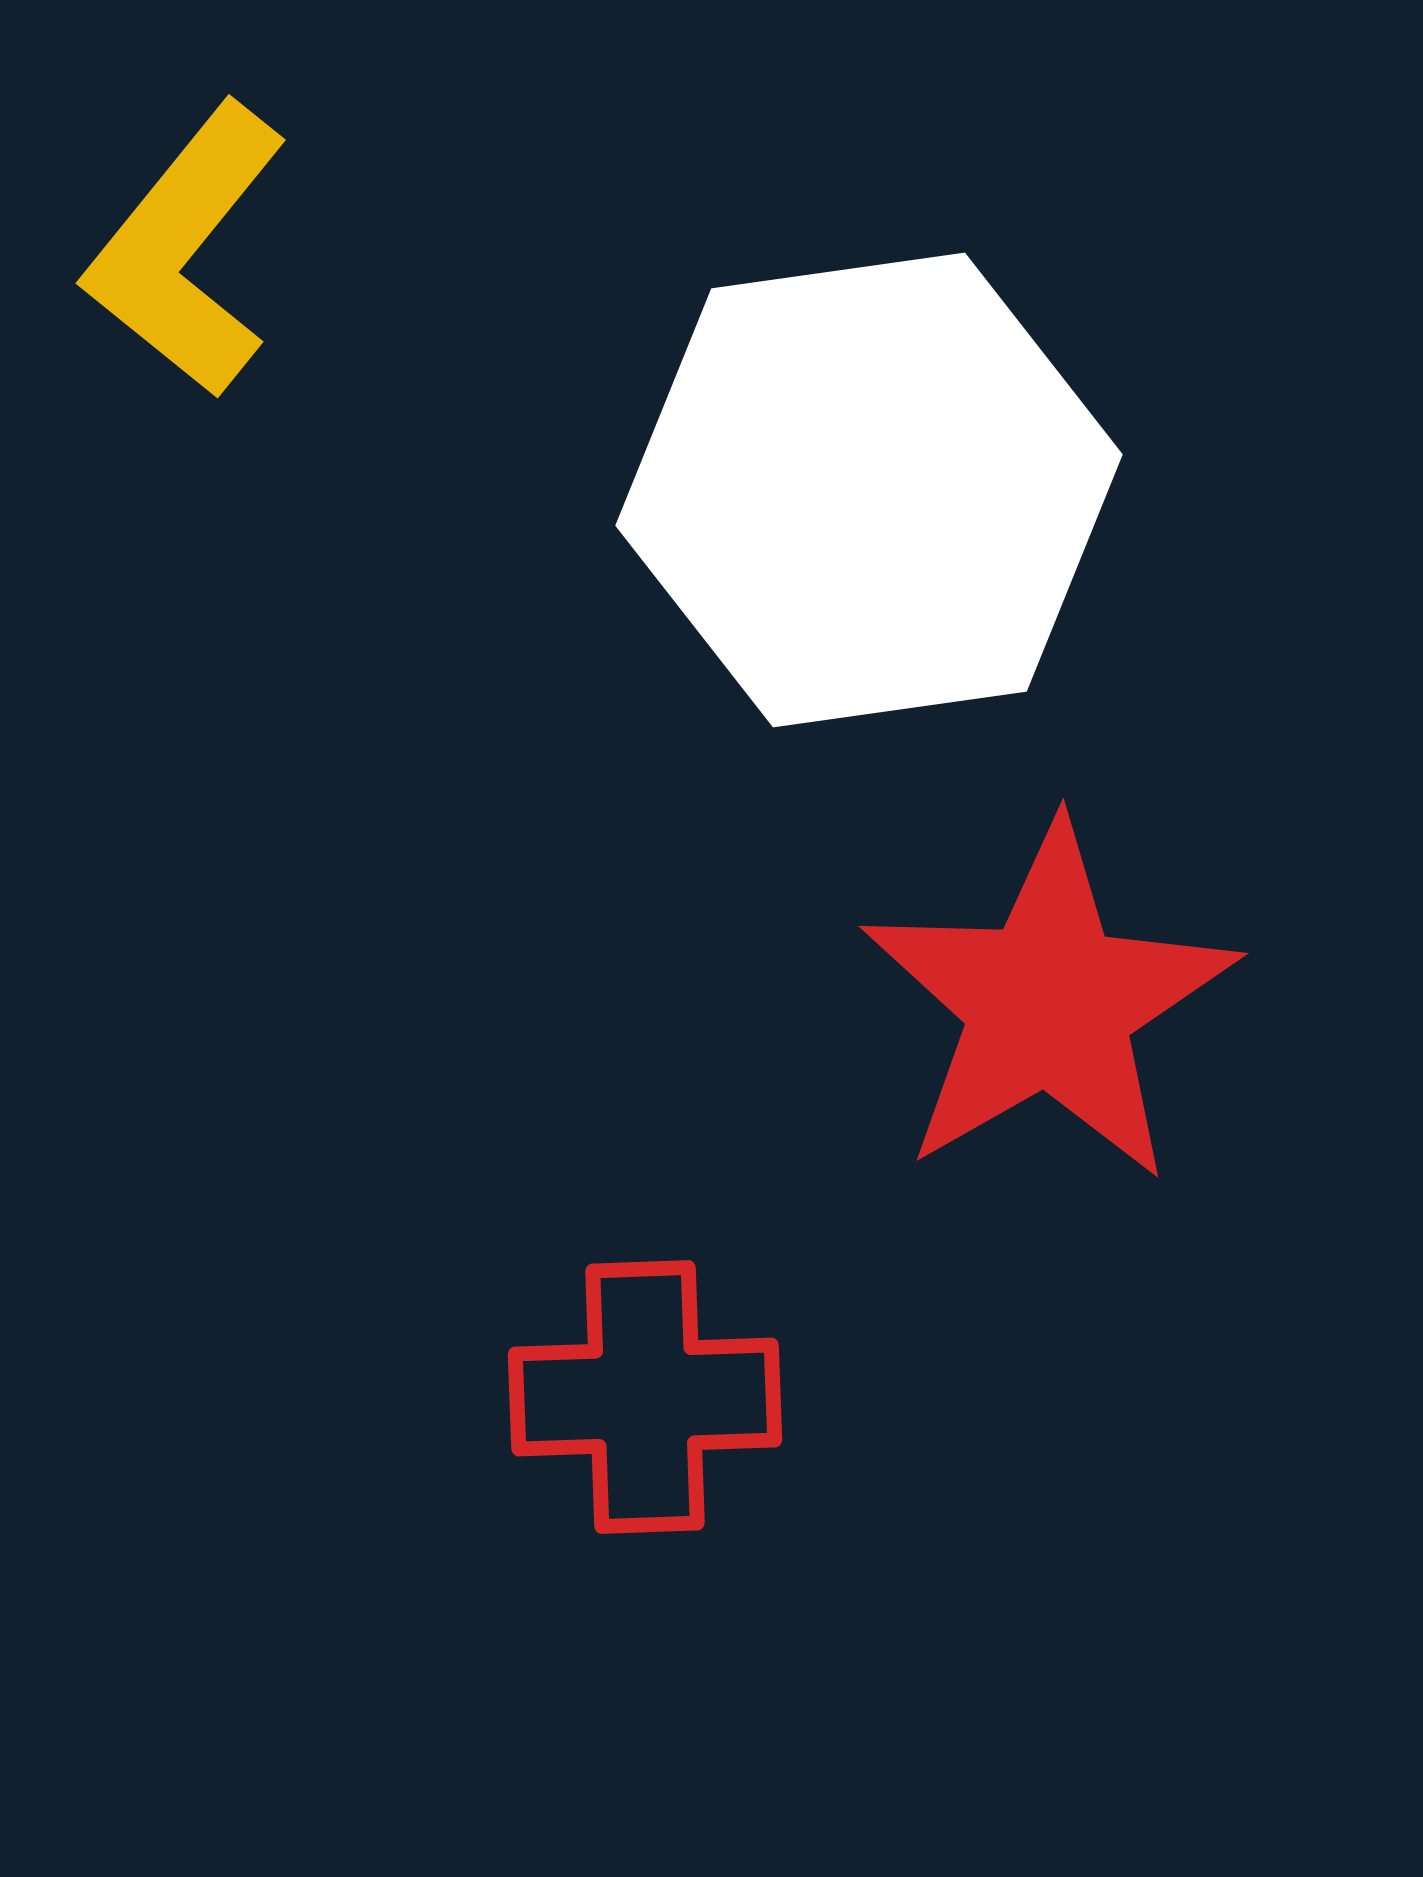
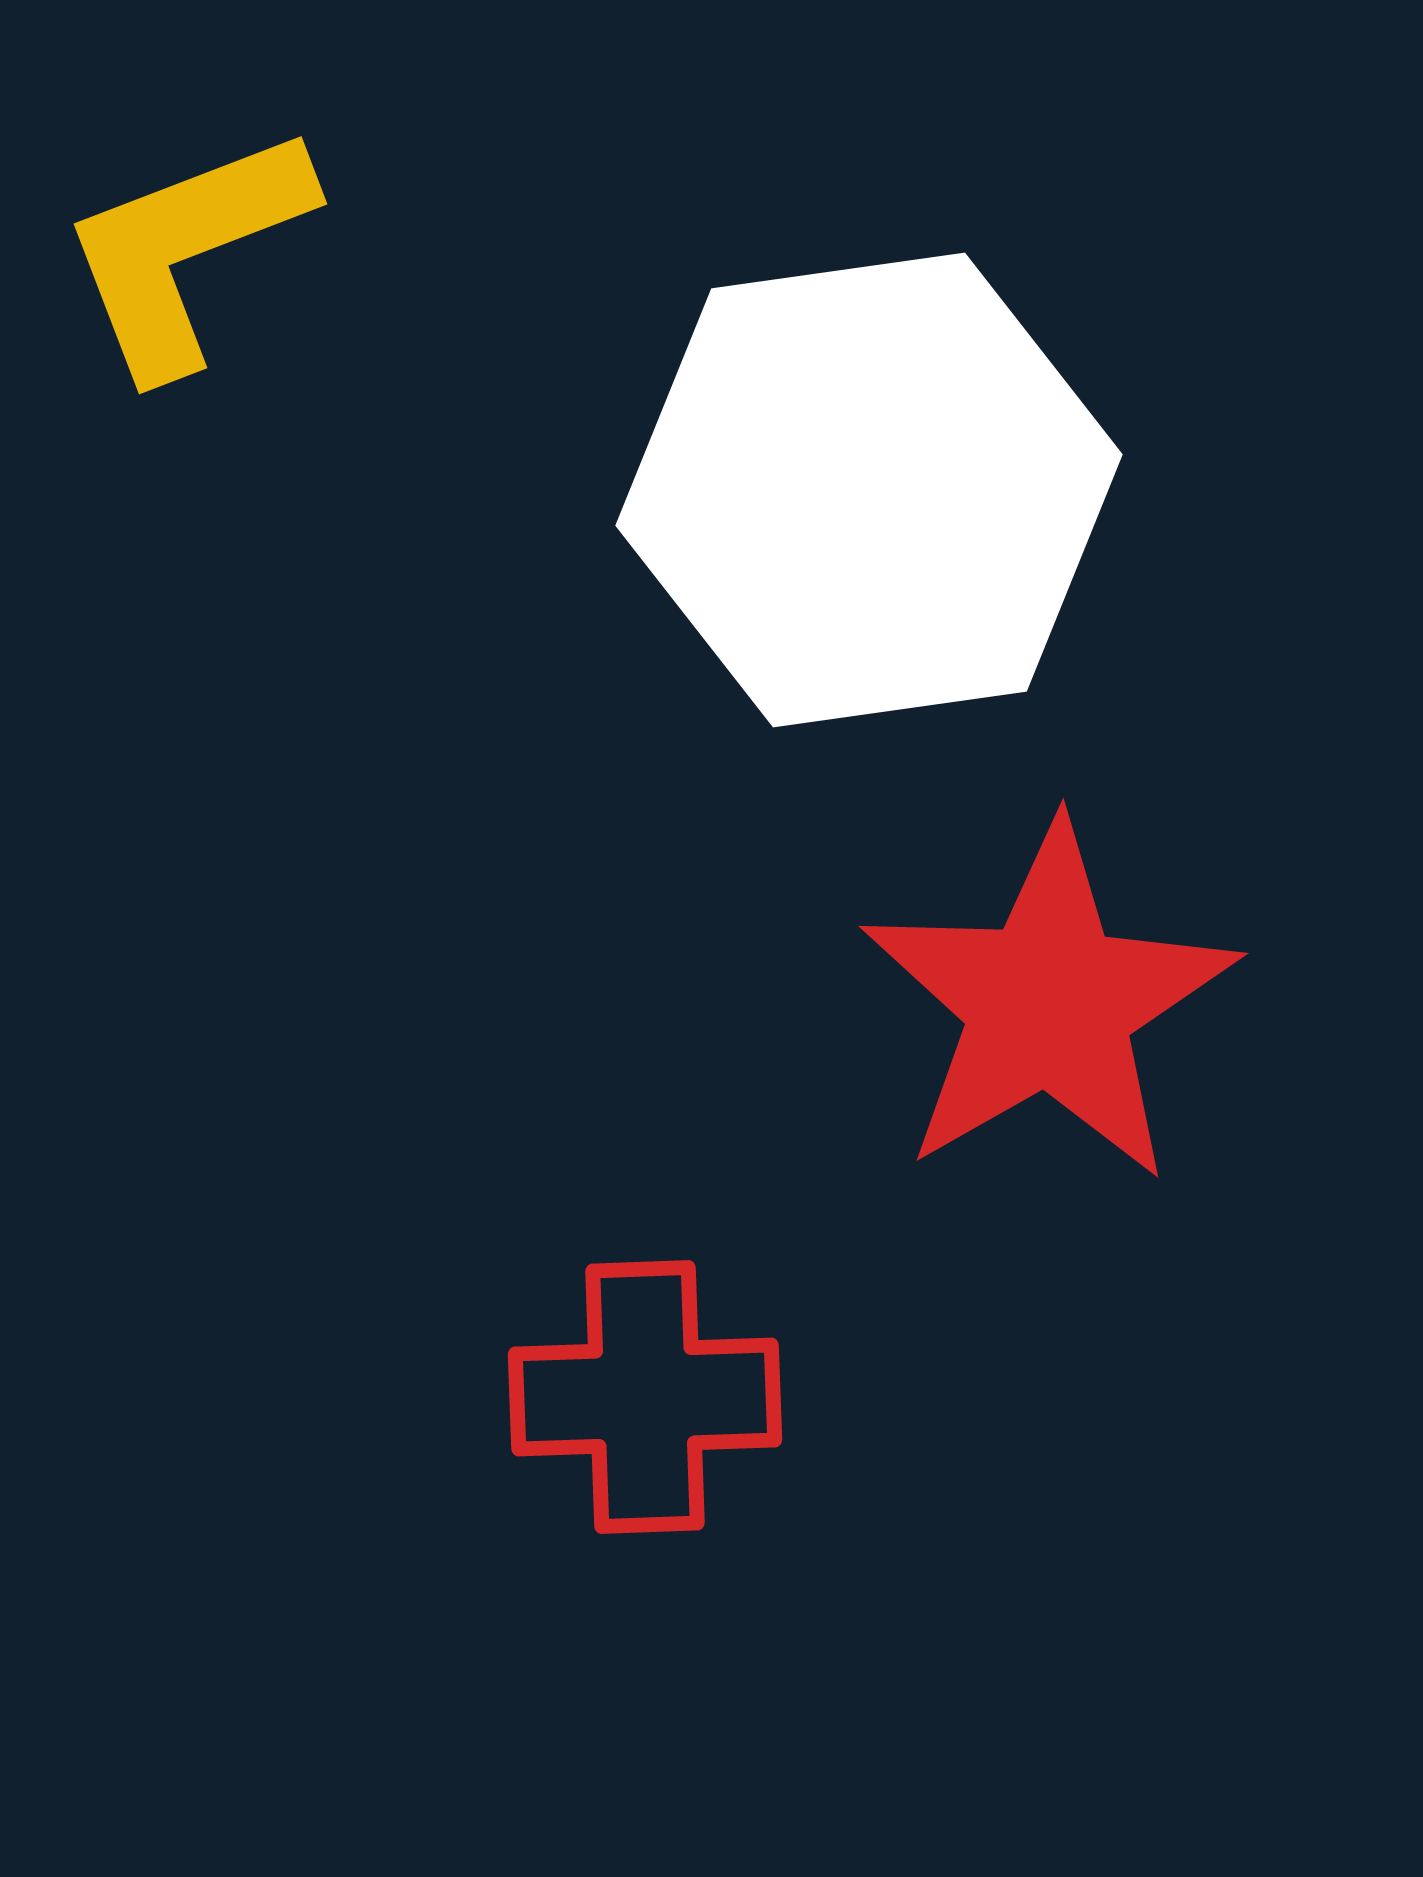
yellow L-shape: rotated 30 degrees clockwise
